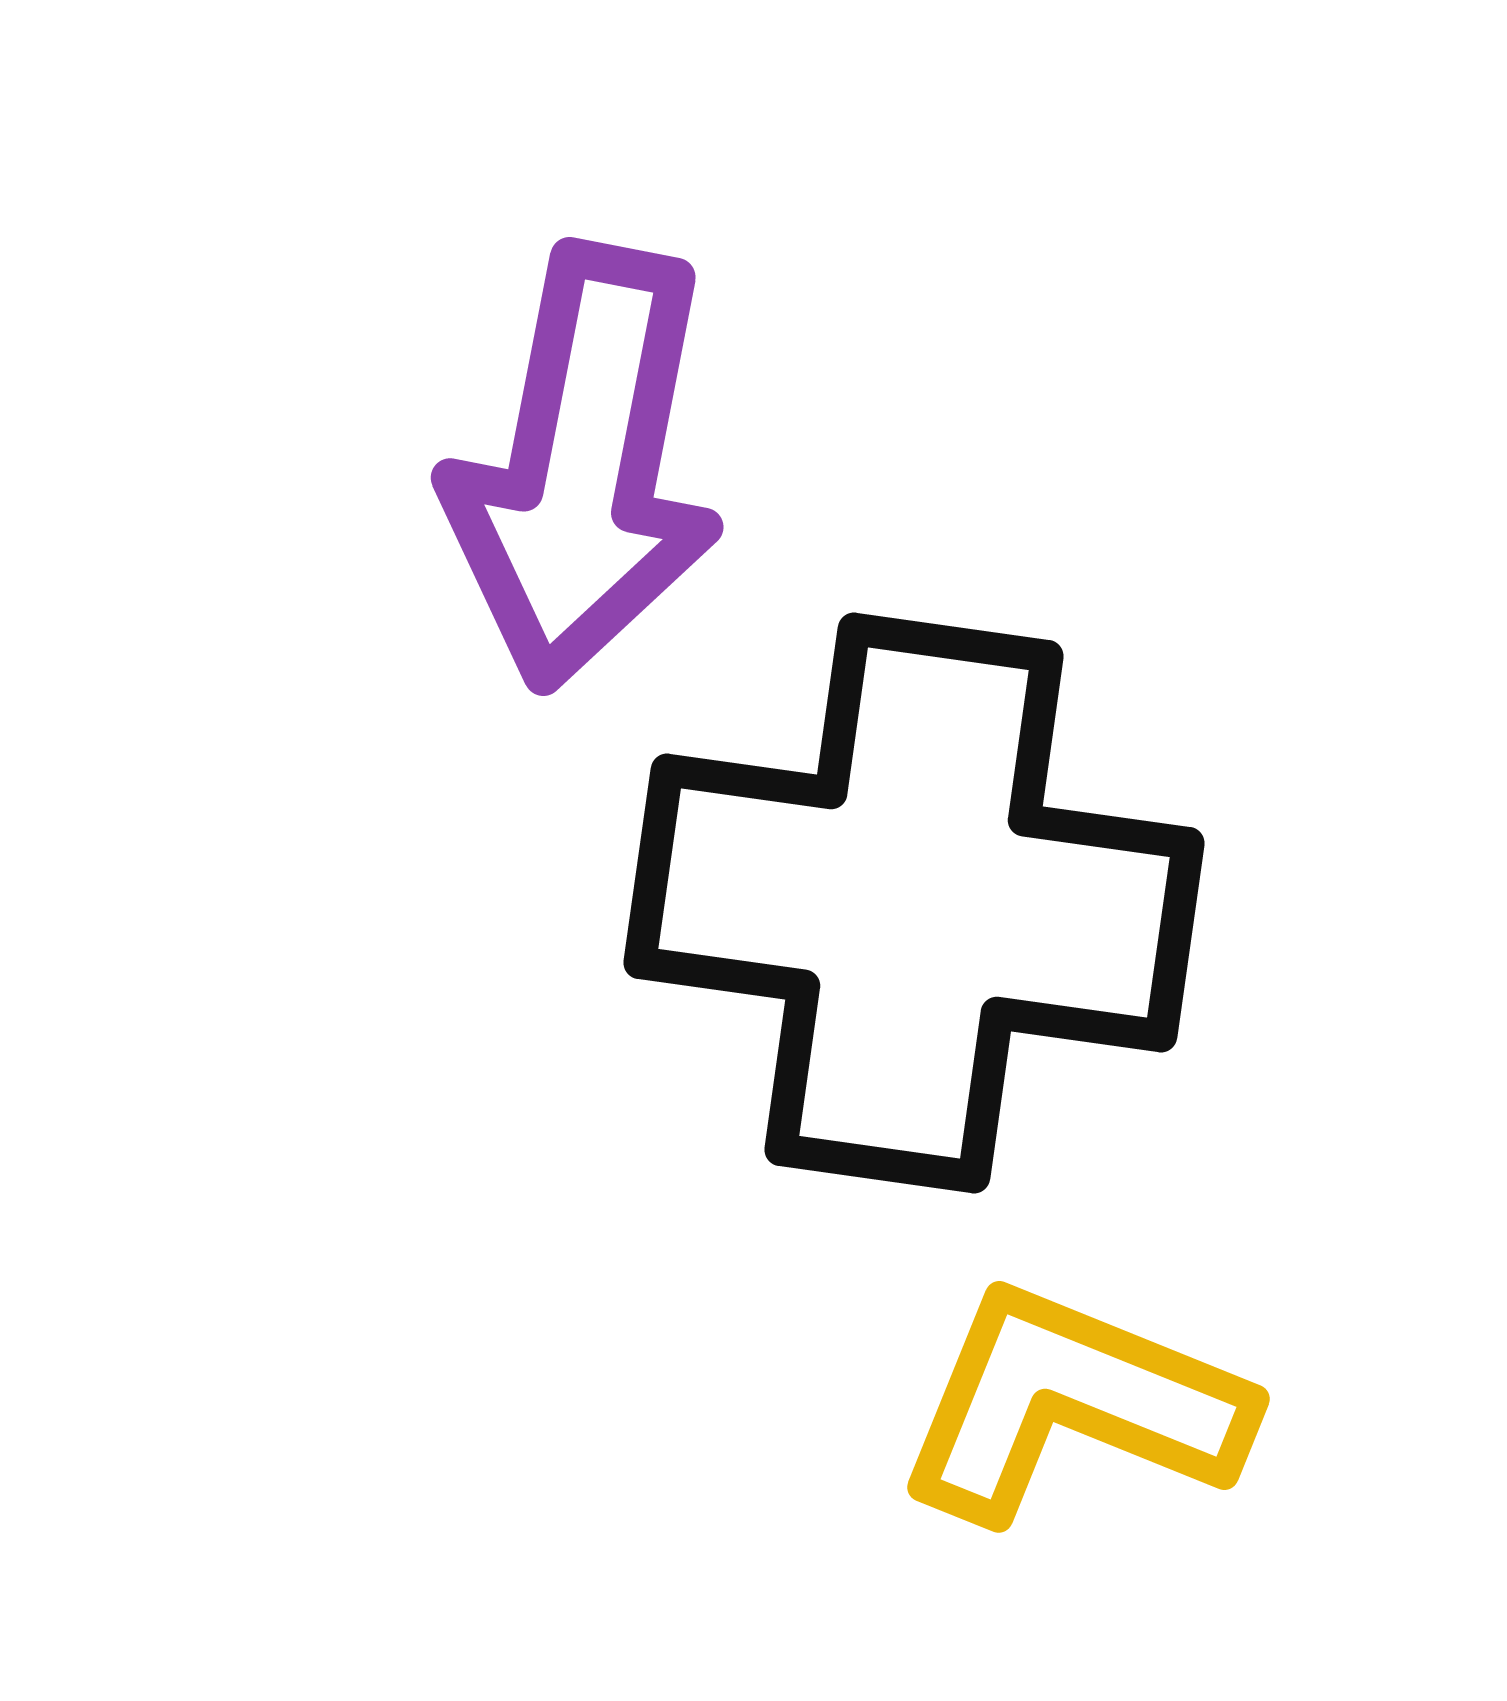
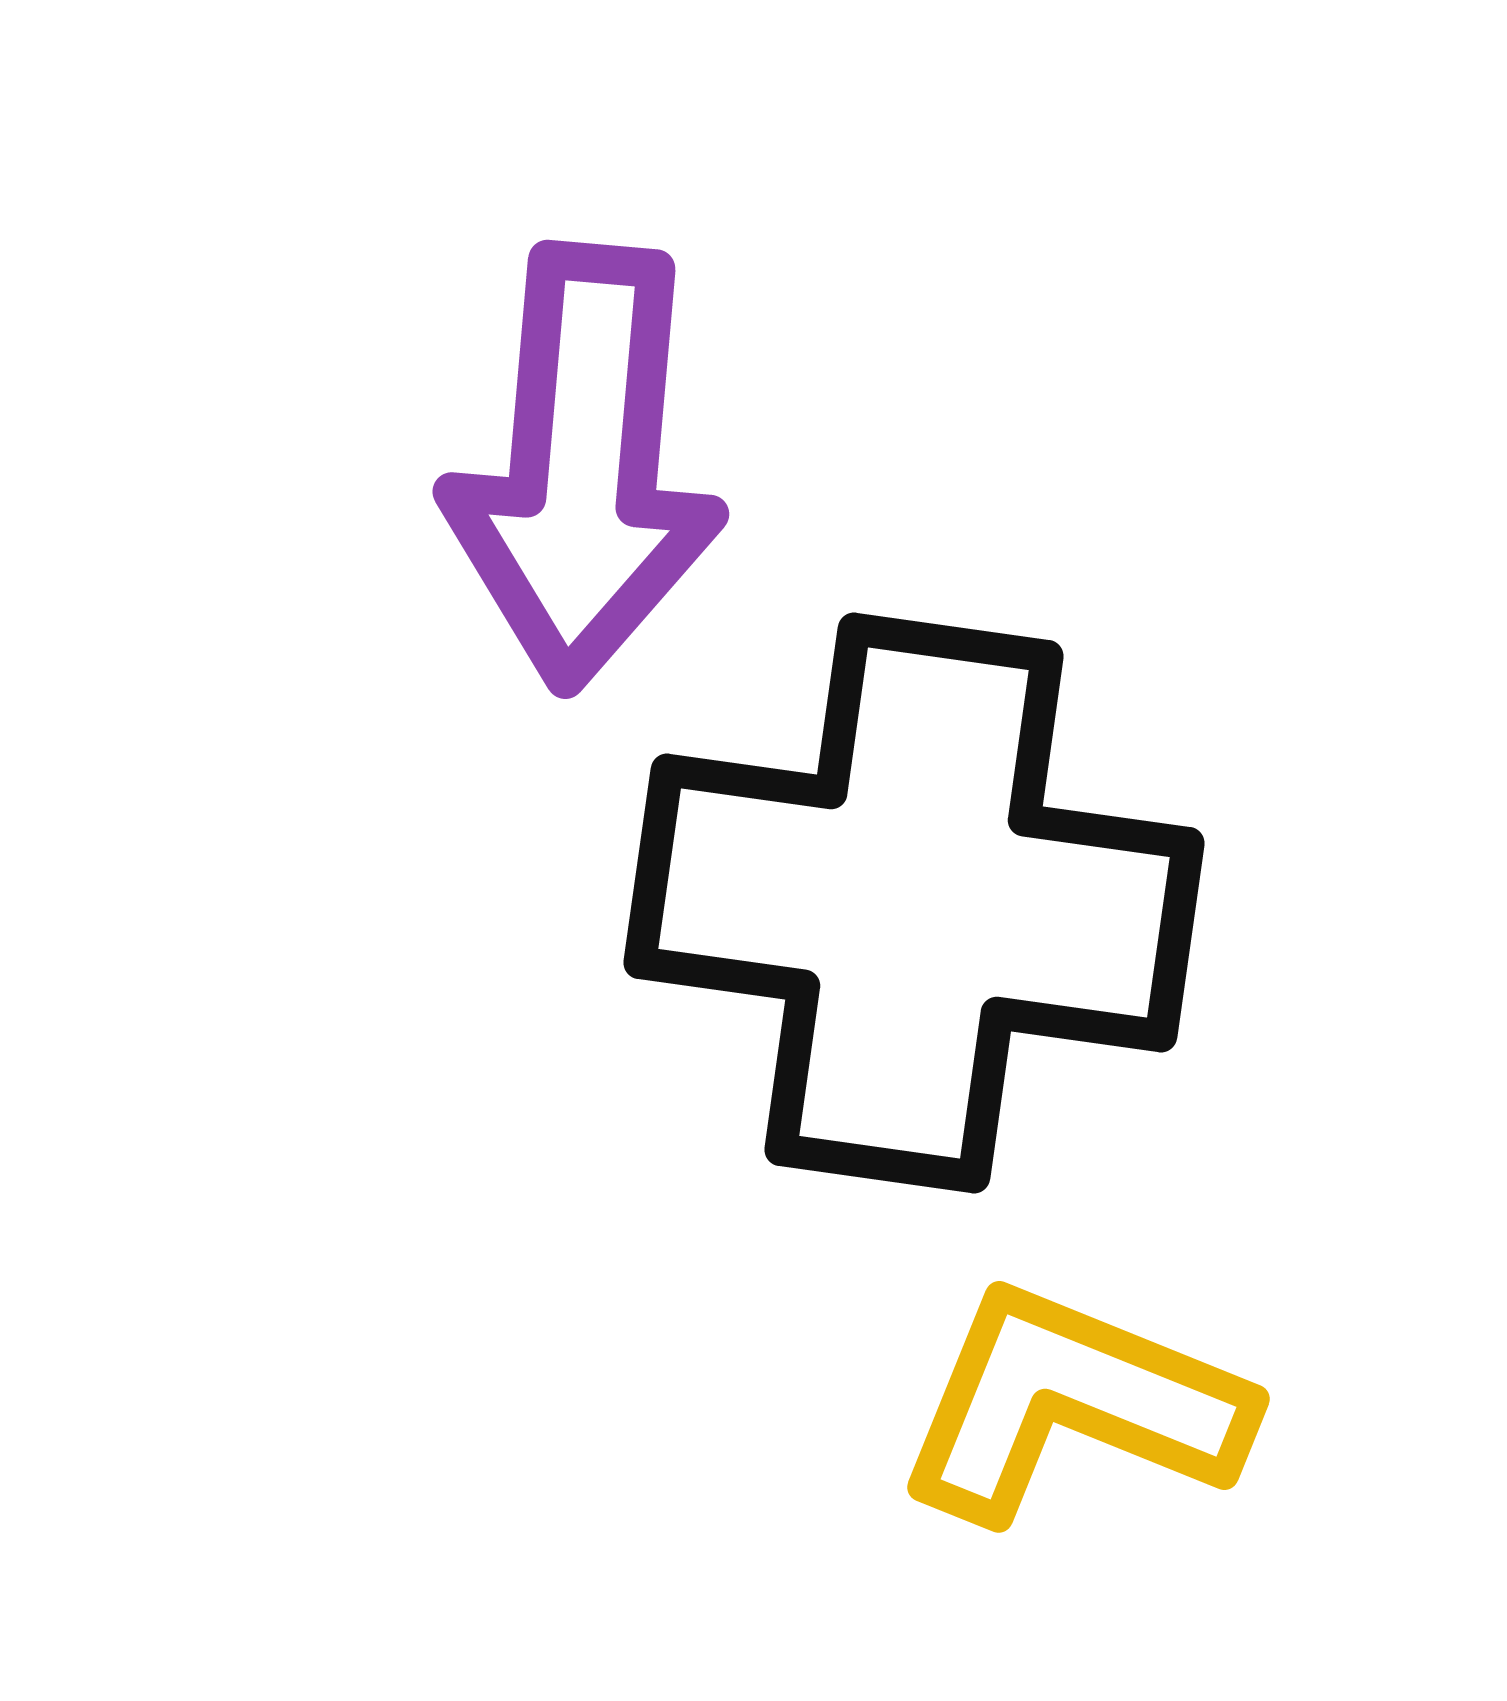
purple arrow: rotated 6 degrees counterclockwise
